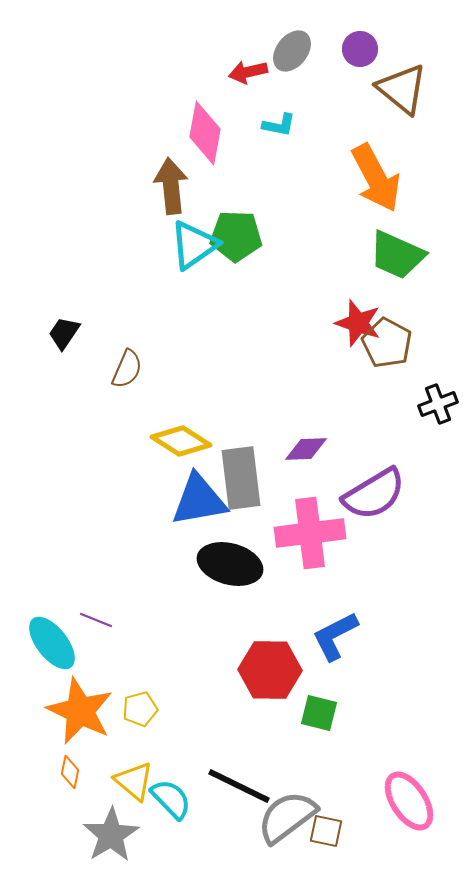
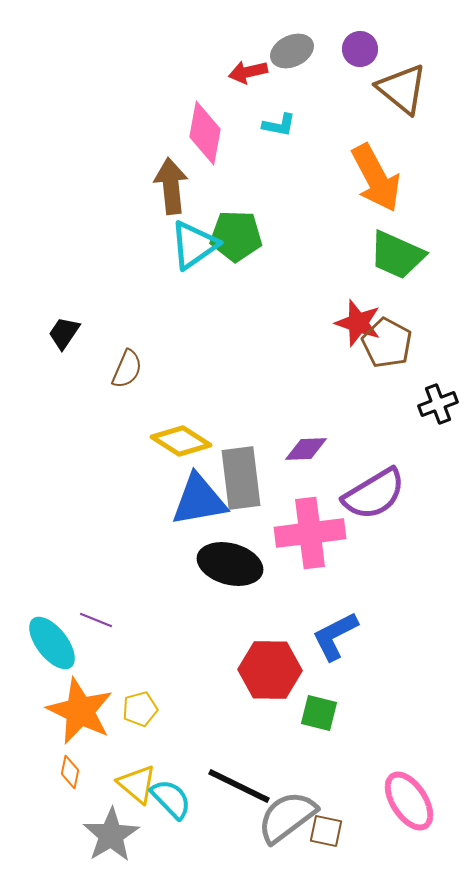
gray ellipse: rotated 27 degrees clockwise
yellow triangle: moved 3 px right, 3 px down
